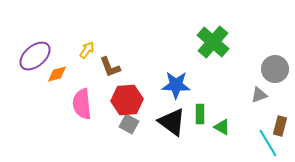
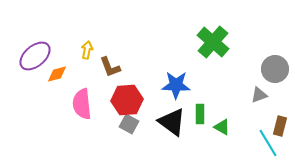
yellow arrow: rotated 24 degrees counterclockwise
